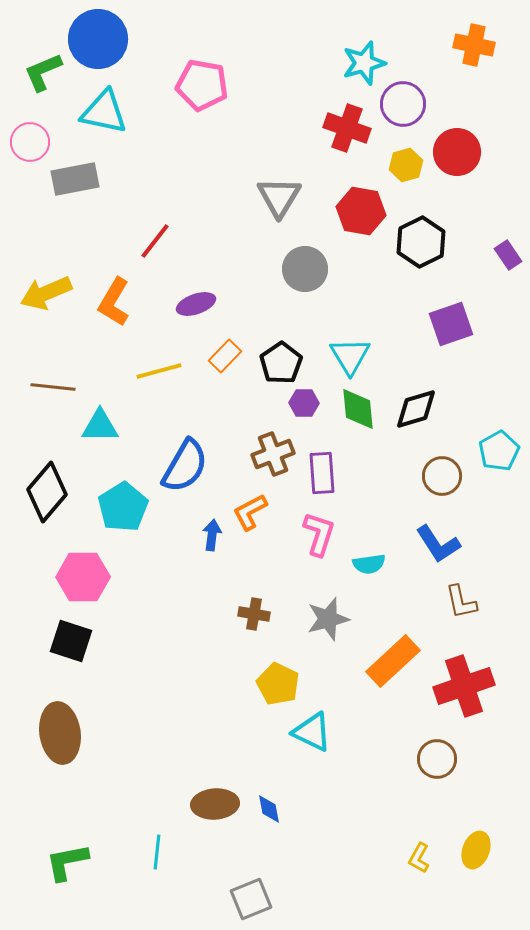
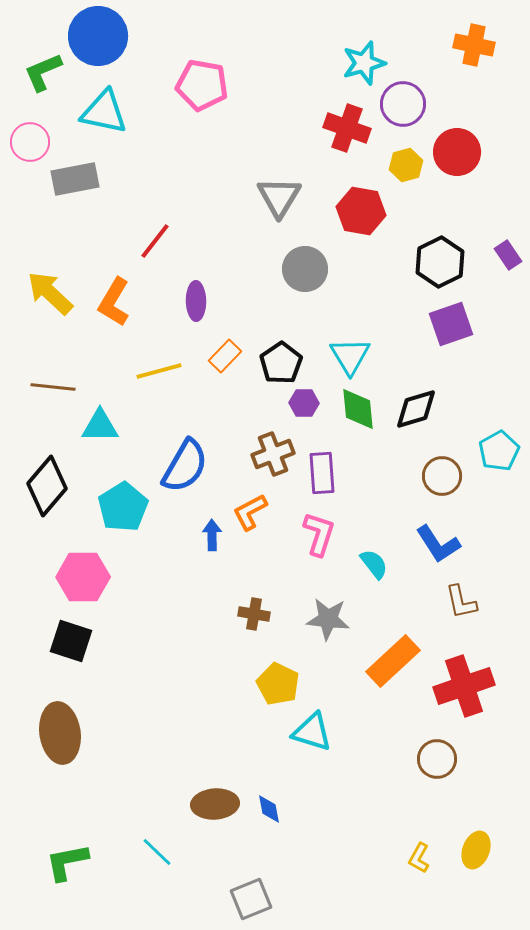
blue circle at (98, 39): moved 3 px up
black hexagon at (421, 242): moved 19 px right, 20 px down
yellow arrow at (46, 293): moved 4 px right; rotated 66 degrees clockwise
purple ellipse at (196, 304): moved 3 px up; rotated 72 degrees counterclockwise
black diamond at (47, 492): moved 6 px up
blue arrow at (212, 535): rotated 8 degrees counterclockwise
cyan semicircle at (369, 564): moved 5 px right; rotated 120 degrees counterclockwise
gray star at (328, 619): rotated 21 degrees clockwise
cyan triangle at (312, 732): rotated 9 degrees counterclockwise
cyan line at (157, 852): rotated 52 degrees counterclockwise
